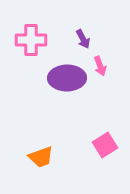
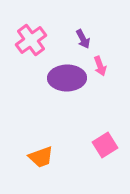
pink cross: rotated 36 degrees counterclockwise
